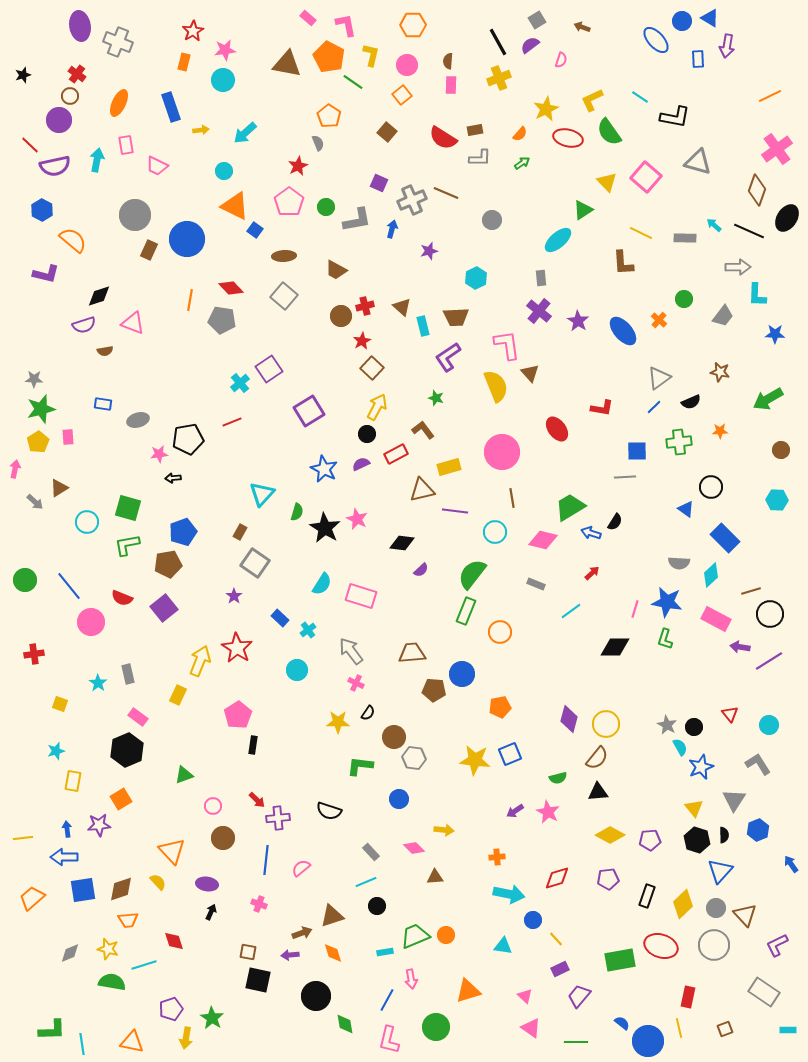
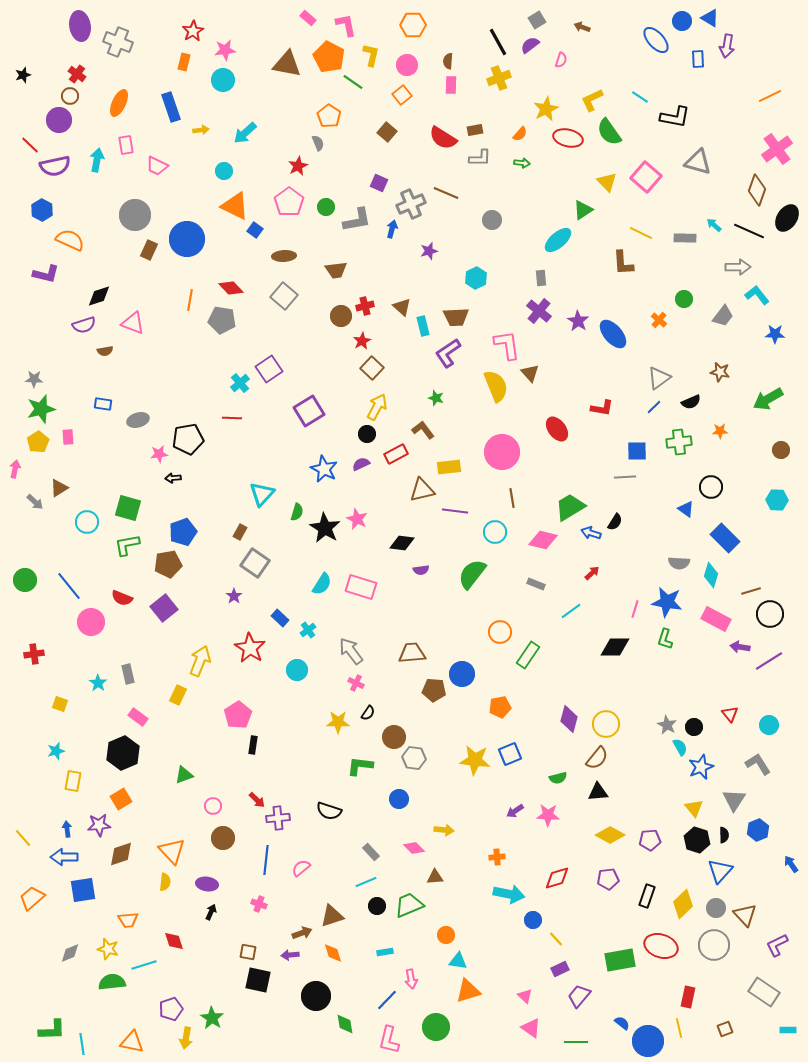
green arrow at (522, 163): rotated 42 degrees clockwise
gray cross at (412, 200): moved 1 px left, 4 px down
orange semicircle at (73, 240): moved 3 px left; rotated 16 degrees counterclockwise
brown trapezoid at (336, 270): rotated 35 degrees counterclockwise
cyan L-shape at (757, 295): rotated 140 degrees clockwise
blue ellipse at (623, 331): moved 10 px left, 3 px down
purple L-shape at (448, 357): moved 4 px up
red line at (232, 422): moved 4 px up; rotated 24 degrees clockwise
yellow rectangle at (449, 467): rotated 10 degrees clockwise
purple semicircle at (421, 570): rotated 35 degrees clockwise
cyan diamond at (711, 575): rotated 30 degrees counterclockwise
pink rectangle at (361, 596): moved 9 px up
green rectangle at (466, 611): moved 62 px right, 44 px down; rotated 12 degrees clockwise
red star at (237, 648): moved 13 px right
black hexagon at (127, 750): moved 4 px left, 3 px down
pink star at (548, 812): moved 3 px down; rotated 25 degrees counterclockwise
yellow line at (23, 838): rotated 54 degrees clockwise
yellow semicircle at (158, 882): moved 7 px right; rotated 48 degrees clockwise
brown diamond at (121, 889): moved 35 px up
green trapezoid at (415, 936): moved 6 px left, 31 px up
cyan triangle at (503, 946): moved 45 px left, 15 px down
green semicircle at (112, 982): rotated 16 degrees counterclockwise
blue line at (387, 1000): rotated 15 degrees clockwise
